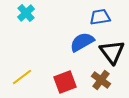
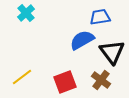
blue semicircle: moved 2 px up
